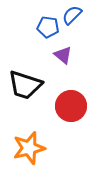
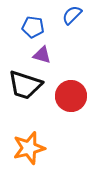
blue pentagon: moved 15 px left
purple triangle: moved 21 px left; rotated 24 degrees counterclockwise
red circle: moved 10 px up
